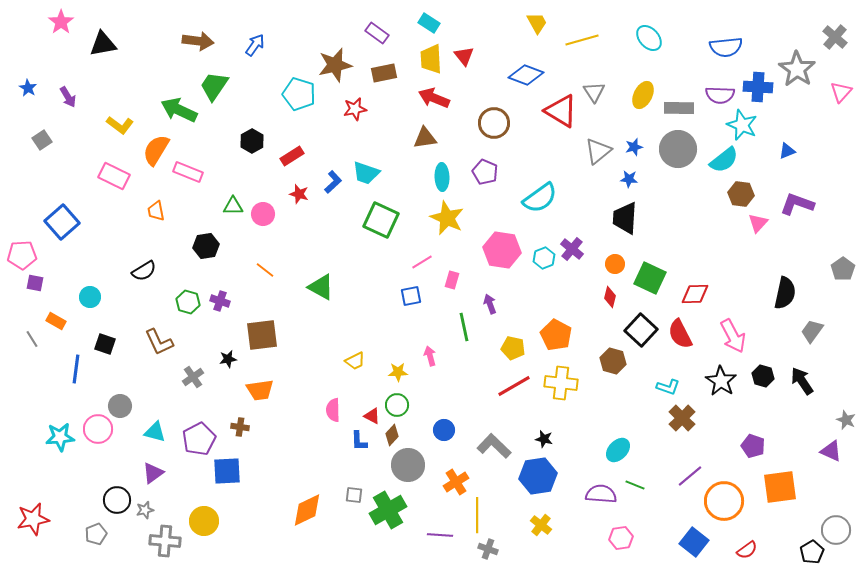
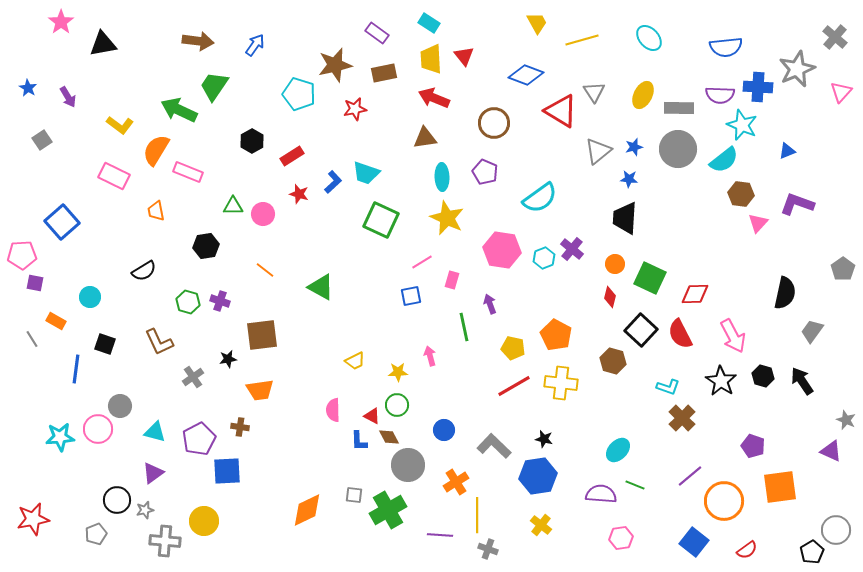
gray star at (797, 69): rotated 15 degrees clockwise
brown diamond at (392, 435): moved 3 px left, 2 px down; rotated 70 degrees counterclockwise
